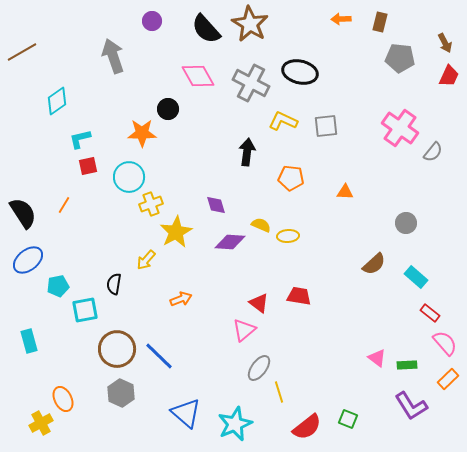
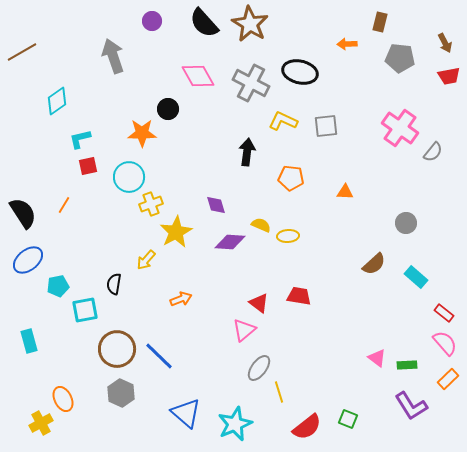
orange arrow at (341, 19): moved 6 px right, 25 px down
black semicircle at (206, 29): moved 2 px left, 6 px up
red trapezoid at (449, 76): rotated 55 degrees clockwise
red rectangle at (430, 313): moved 14 px right
